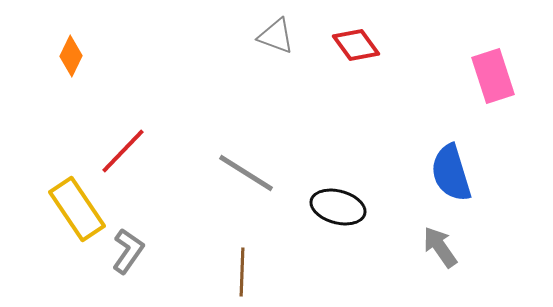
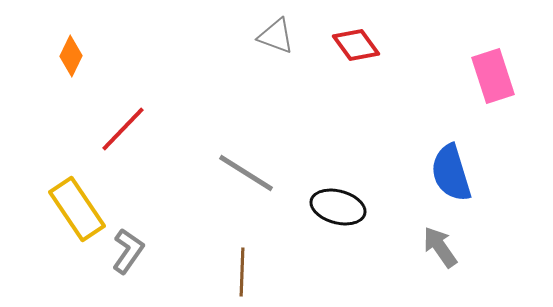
red line: moved 22 px up
